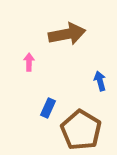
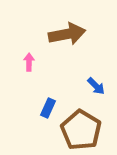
blue arrow: moved 4 px left, 5 px down; rotated 150 degrees clockwise
